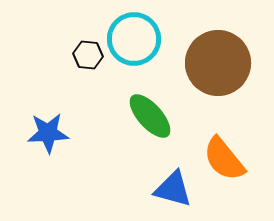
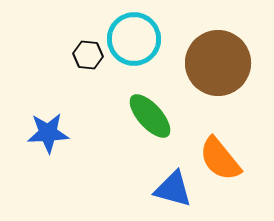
orange semicircle: moved 4 px left
